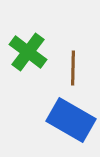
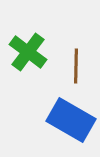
brown line: moved 3 px right, 2 px up
